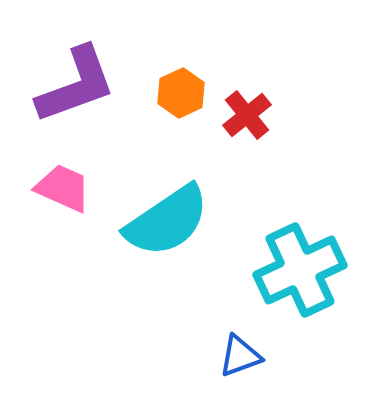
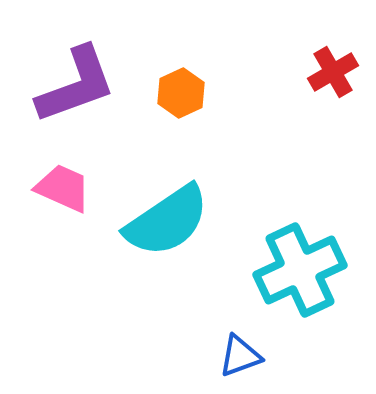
red cross: moved 86 px right, 43 px up; rotated 9 degrees clockwise
